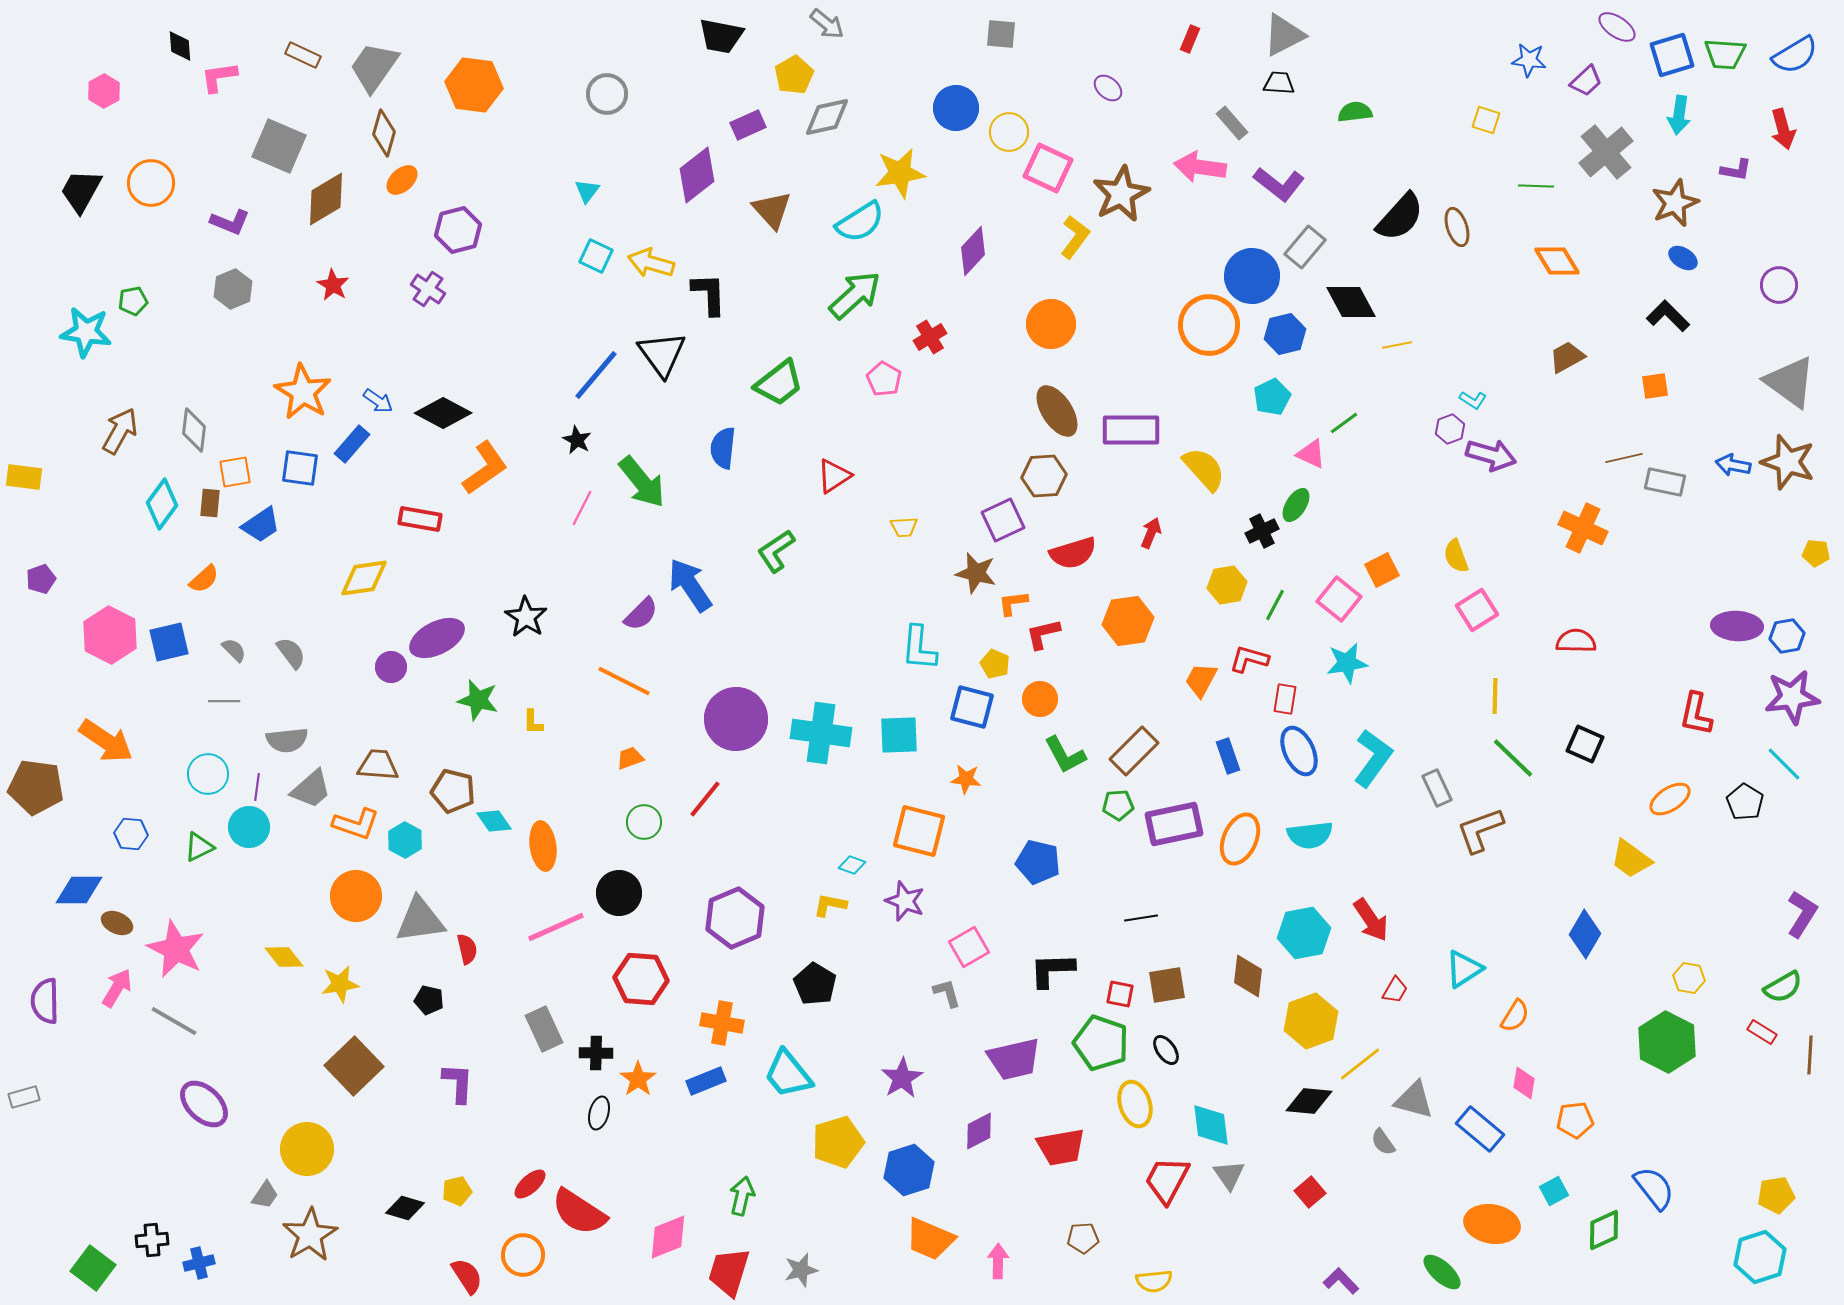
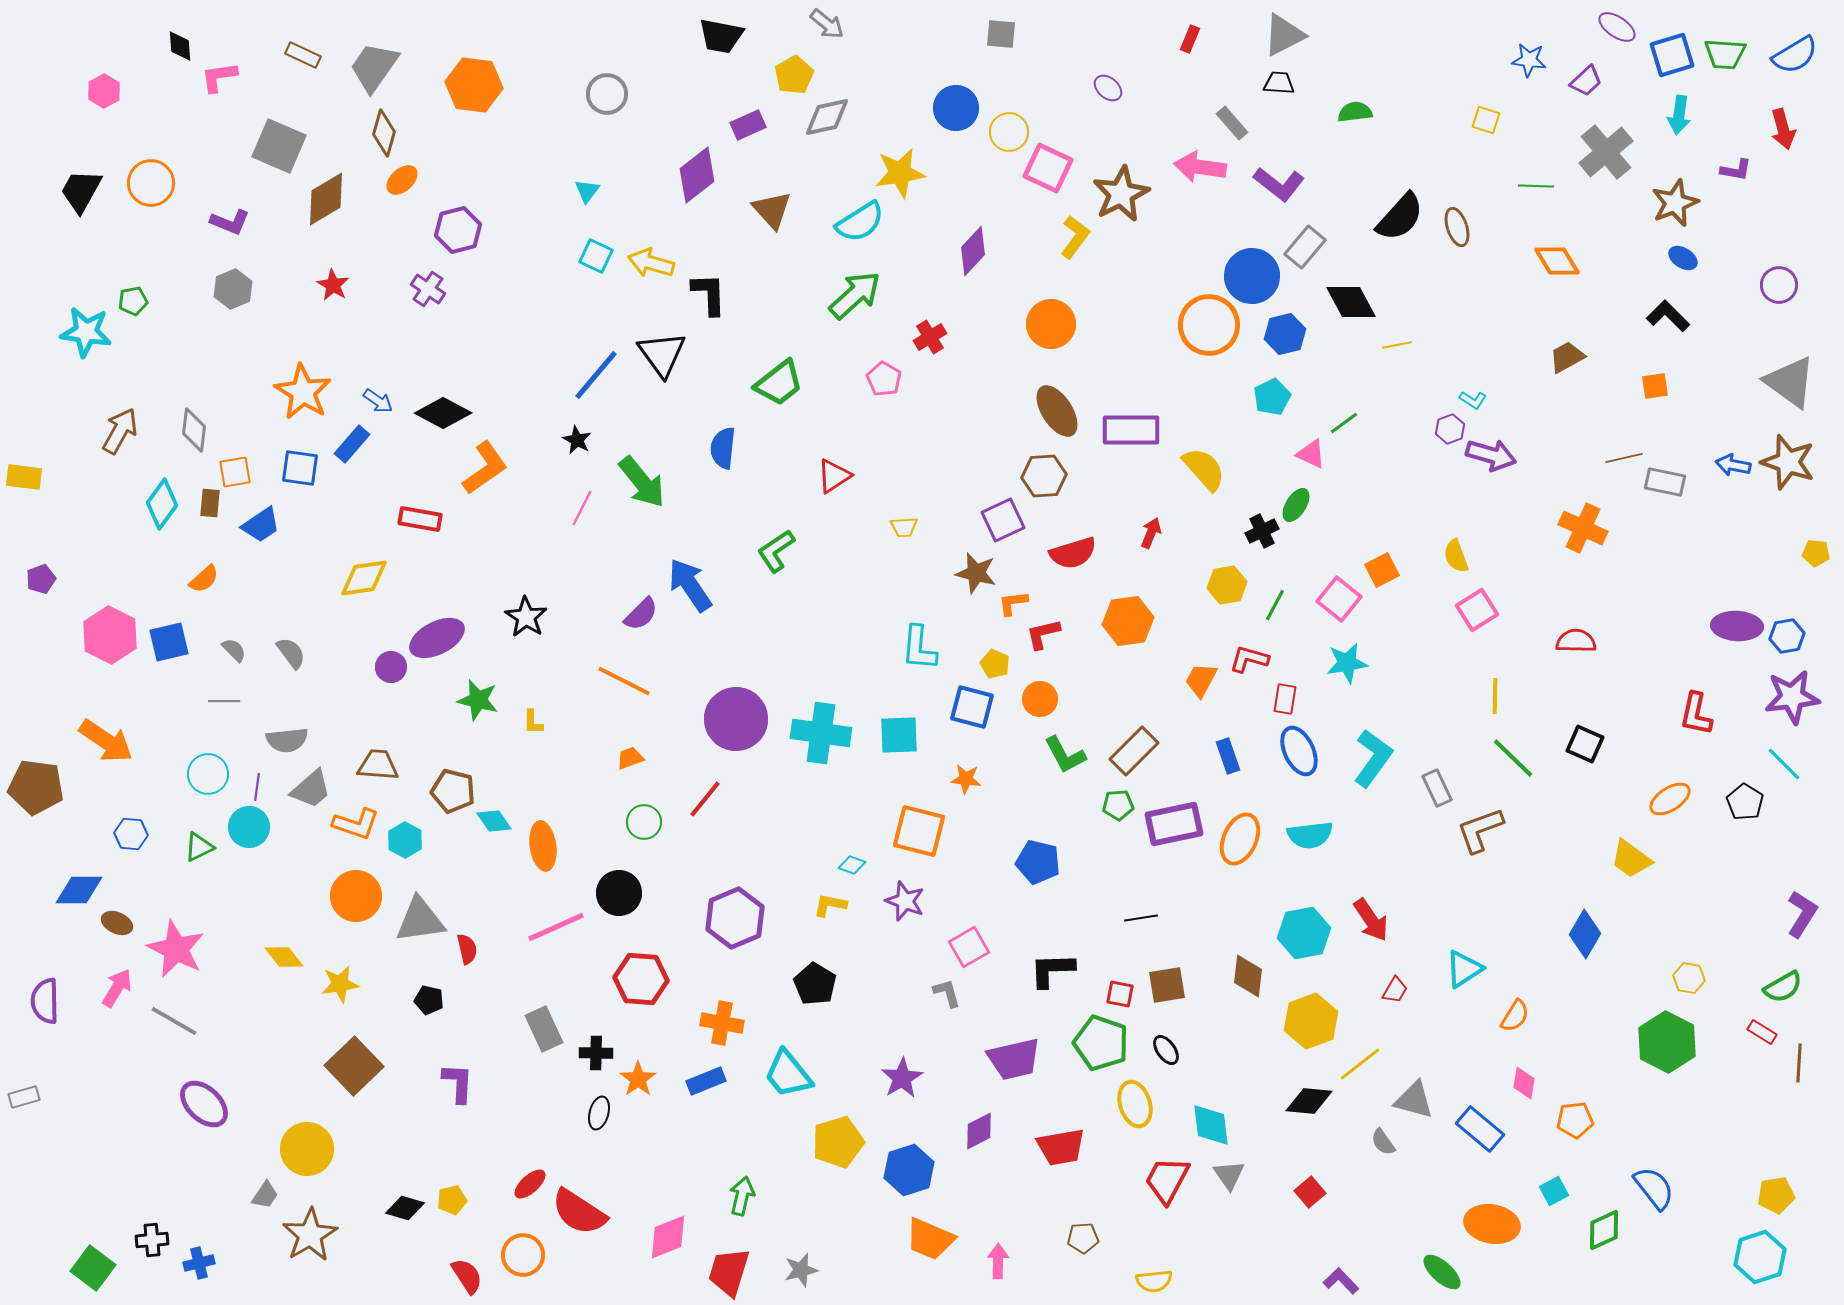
brown line at (1810, 1055): moved 11 px left, 8 px down
yellow pentagon at (457, 1191): moved 5 px left, 9 px down
